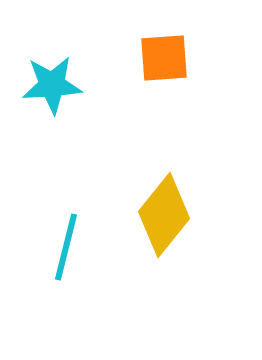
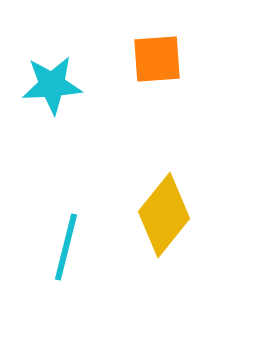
orange square: moved 7 px left, 1 px down
